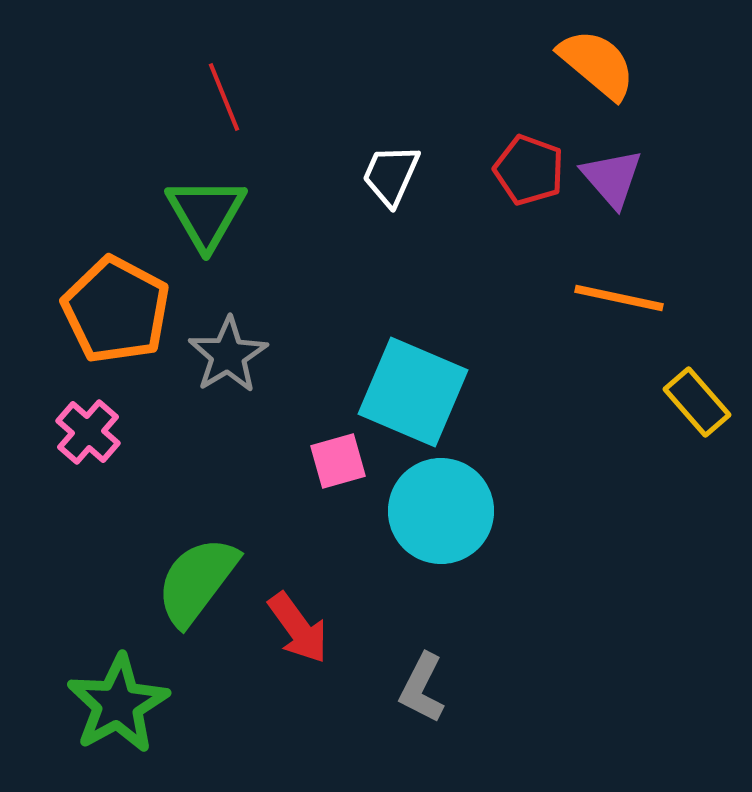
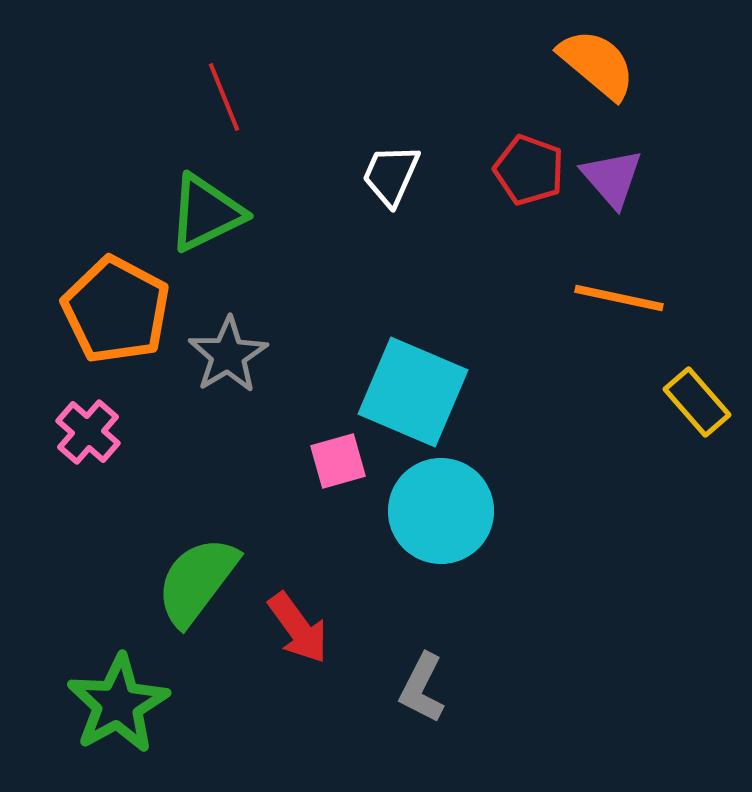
green triangle: rotated 34 degrees clockwise
